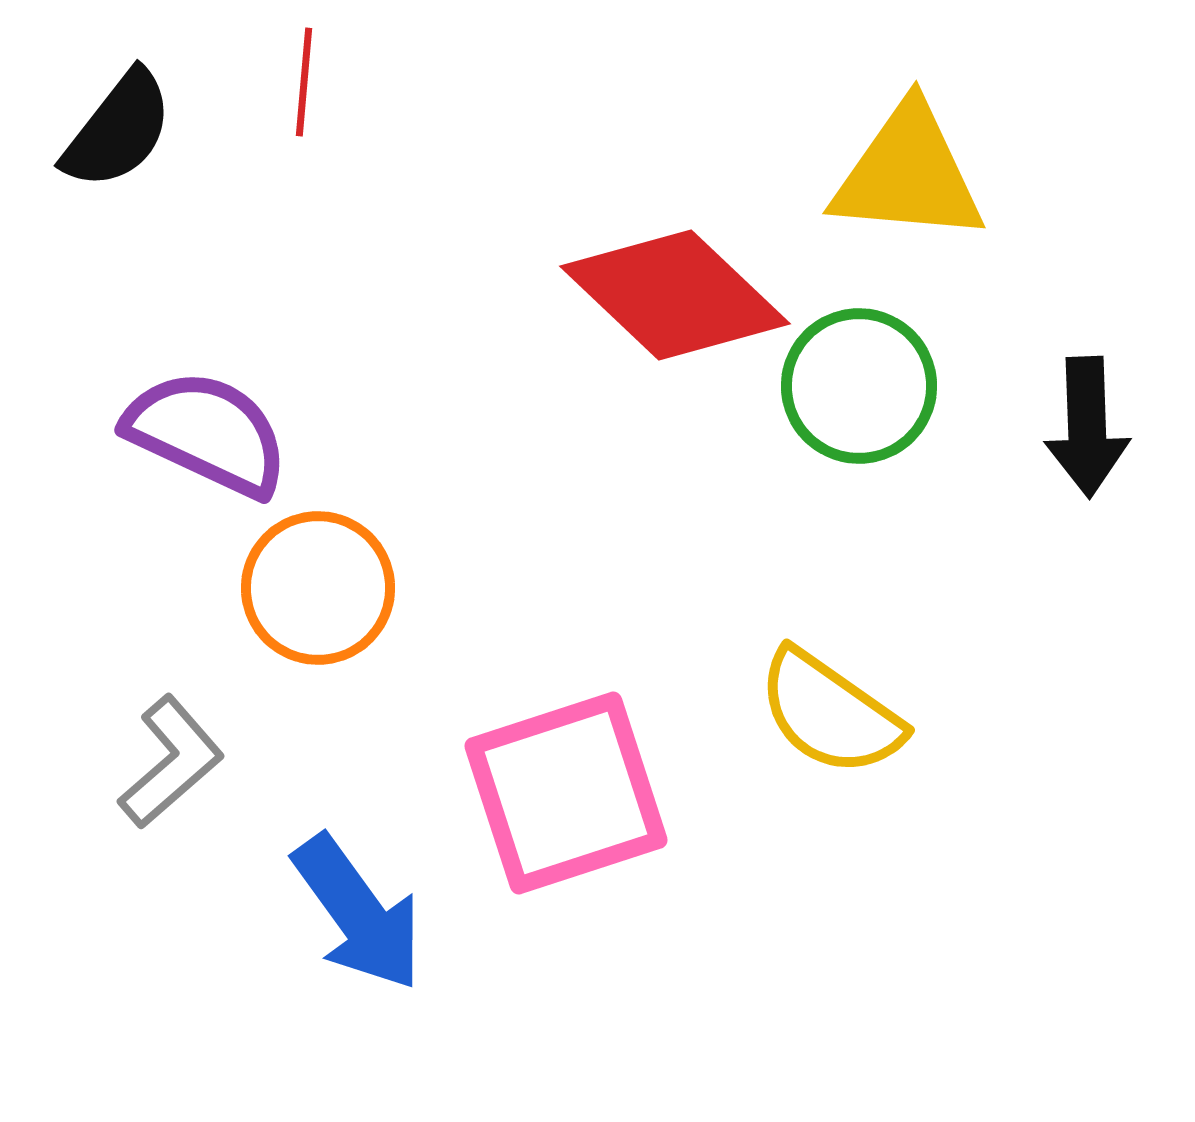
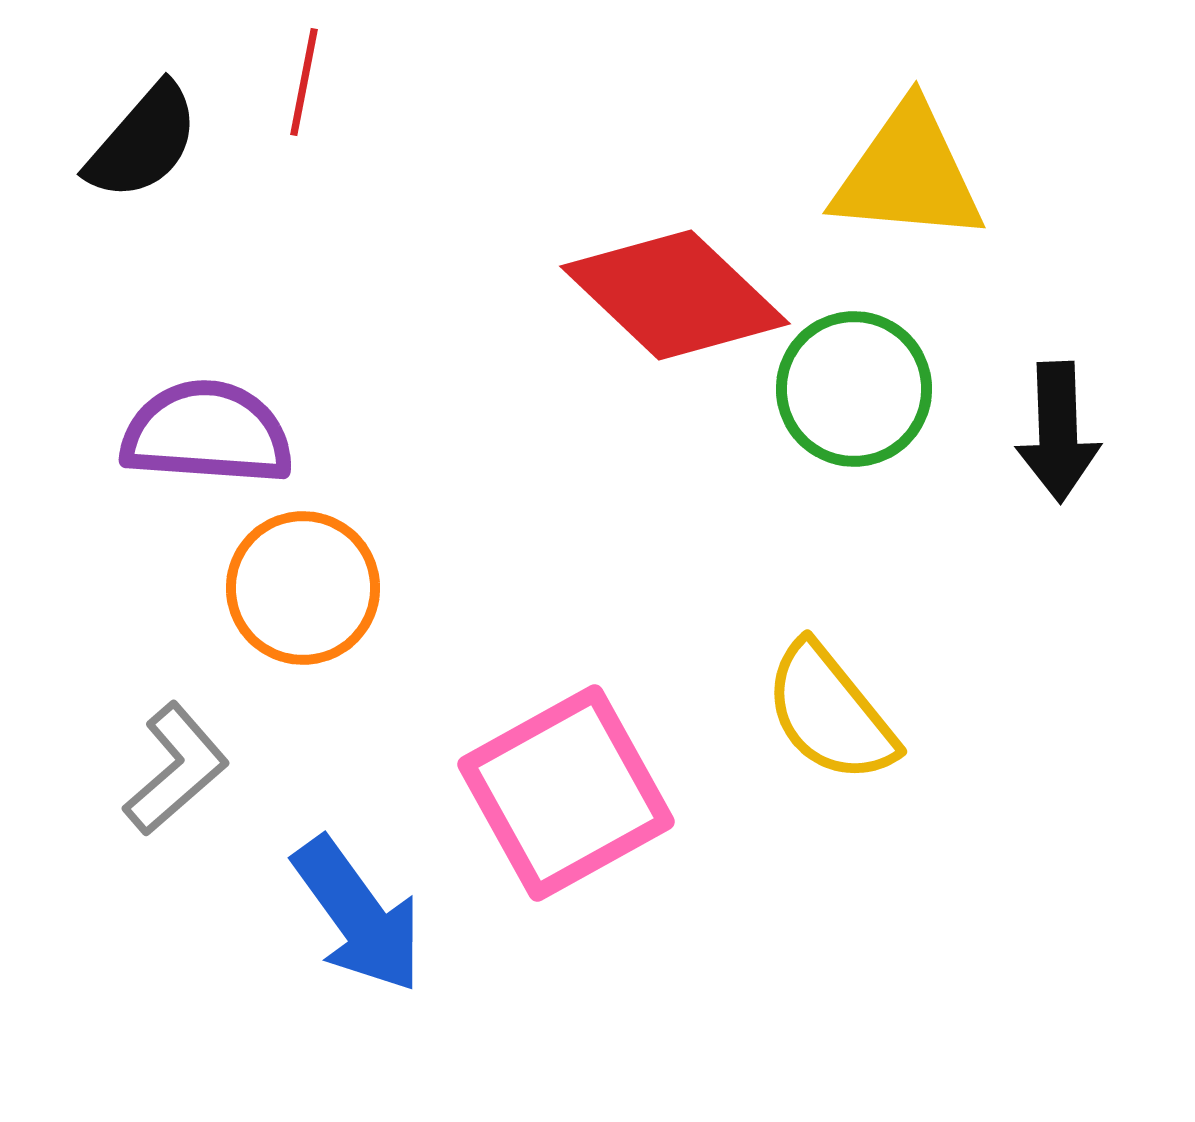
red line: rotated 6 degrees clockwise
black semicircle: moved 25 px right, 12 px down; rotated 3 degrees clockwise
green circle: moved 5 px left, 3 px down
black arrow: moved 29 px left, 5 px down
purple semicircle: rotated 21 degrees counterclockwise
orange circle: moved 15 px left
yellow semicircle: rotated 16 degrees clockwise
gray L-shape: moved 5 px right, 7 px down
pink square: rotated 11 degrees counterclockwise
blue arrow: moved 2 px down
